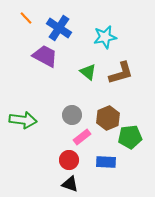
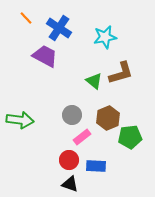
green triangle: moved 6 px right, 9 px down
green arrow: moved 3 px left
blue rectangle: moved 10 px left, 4 px down
